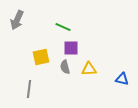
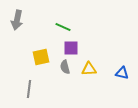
gray arrow: rotated 12 degrees counterclockwise
blue triangle: moved 6 px up
